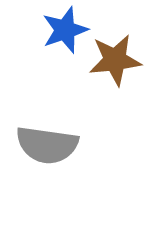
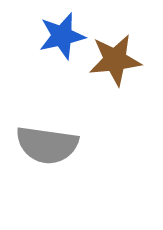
blue star: moved 3 px left, 6 px down; rotated 6 degrees clockwise
